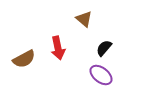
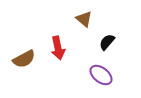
black semicircle: moved 3 px right, 6 px up
